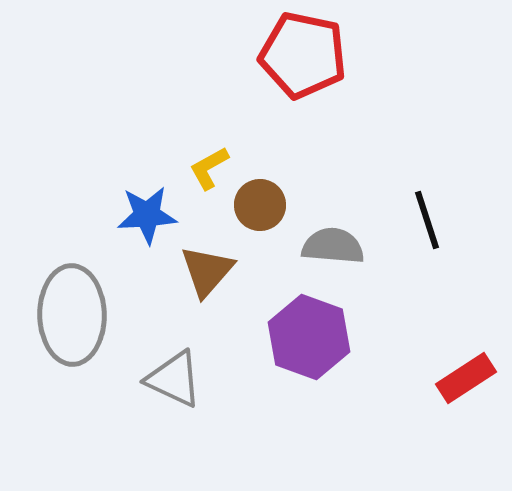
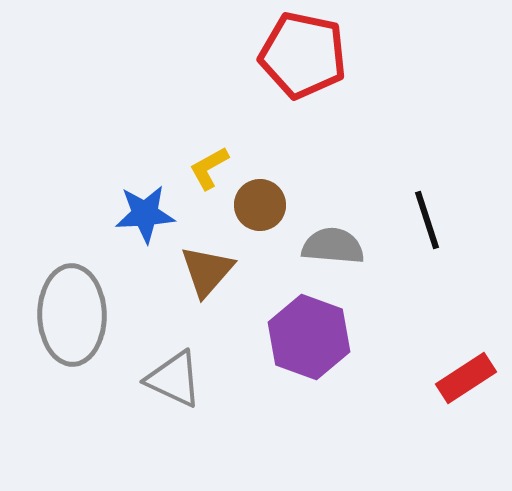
blue star: moved 2 px left, 1 px up
